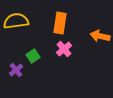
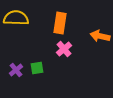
yellow semicircle: moved 3 px up; rotated 10 degrees clockwise
green square: moved 4 px right, 12 px down; rotated 24 degrees clockwise
